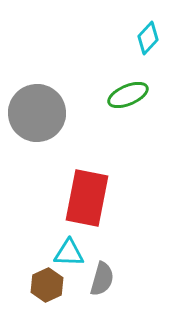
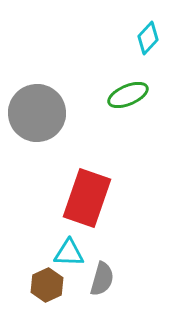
red rectangle: rotated 8 degrees clockwise
